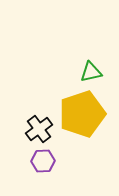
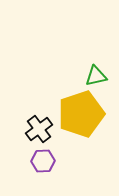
green triangle: moved 5 px right, 4 px down
yellow pentagon: moved 1 px left
